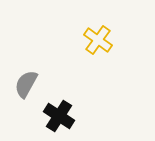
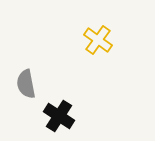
gray semicircle: rotated 40 degrees counterclockwise
